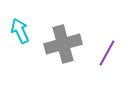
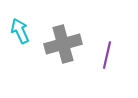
purple line: moved 2 px down; rotated 16 degrees counterclockwise
